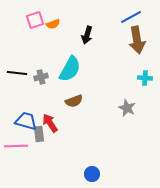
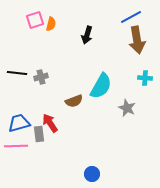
orange semicircle: moved 2 px left; rotated 56 degrees counterclockwise
cyan semicircle: moved 31 px right, 17 px down
blue trapezoid: moved 7 px left, 2 px down; rotated 30 degrees counterclockwise
